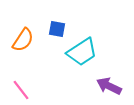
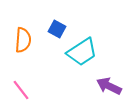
blue square: rotated 18 degrees clockwise
orange semicircle: rotated 30 degrees counterclockwise
